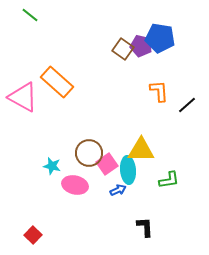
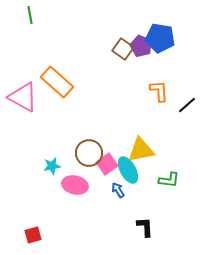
green line: rotated 42 degrees clockwise
purple pentagon: rotated 10 degrees clockwise
yellow triangle: rotated 12 degrees counterclockwise
cyan star: rotated 24 degrees counterclockwise
cyan ellipse: rotated 24 degrees counterclockwise
green L-shape: rotated 15 degrees clockwise
blue arrow: rotated 98 degrees counterclockwise
red square: rotated 30 degrees clockwise
